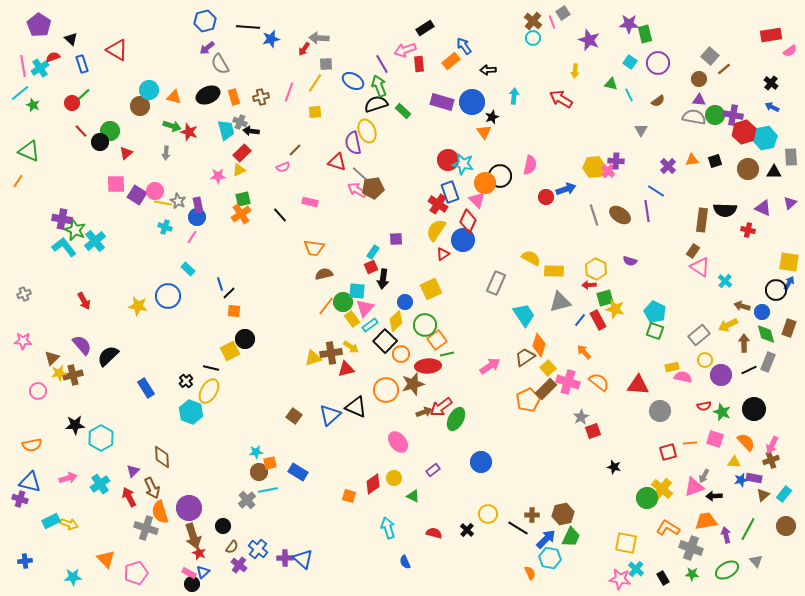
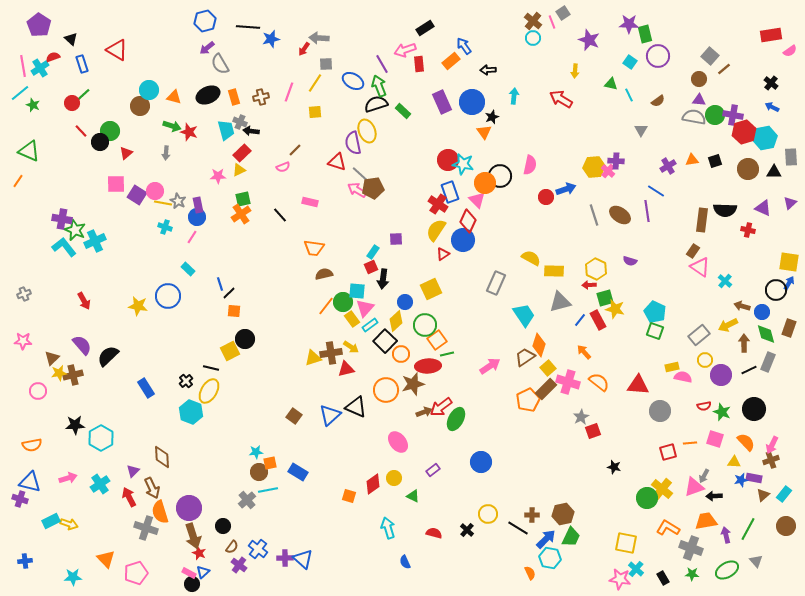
purple circle at (658, 63): moved 7 px up
purple rectangle at (442, 102): rotated 50 degrees clockwise
purple cross at (668, 166): rotated 14 degrees clockwise
cyan cross at (95, 241): rotated 15 degrees clockwise
